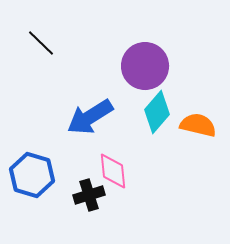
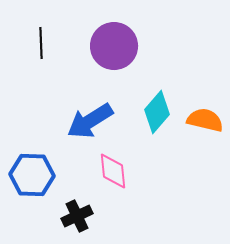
black line: rotated 44 degrees clockwise
purple circle: moved 31 px left, 20 px up
blue arrow: moved 4 px down
orange semicircle: moved 7 px right, 5 px up
blue hexagon: rotated 15 degrees counterclockwise
black cross: moved 12 px left, 21 px down; rotated 8 degrees counterclockwise
